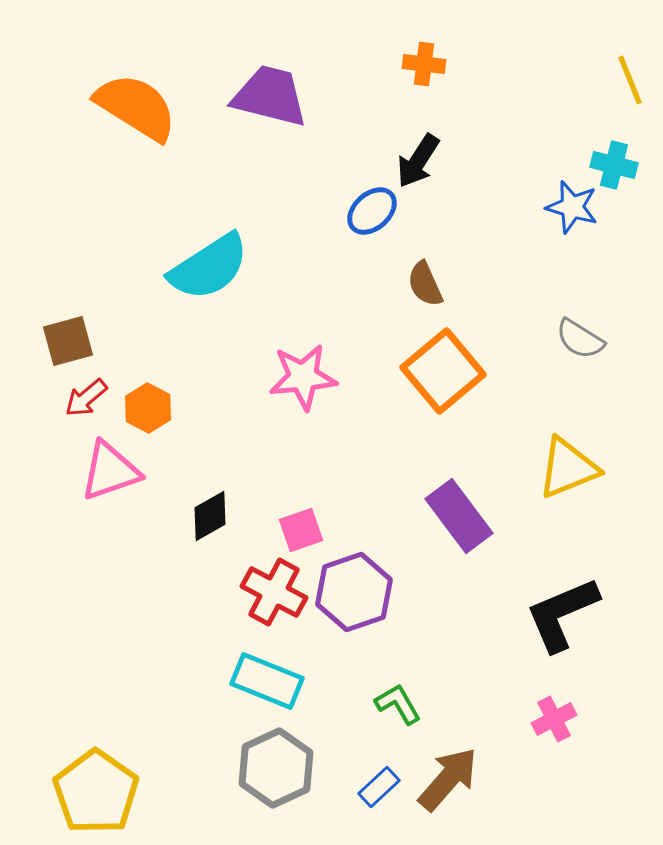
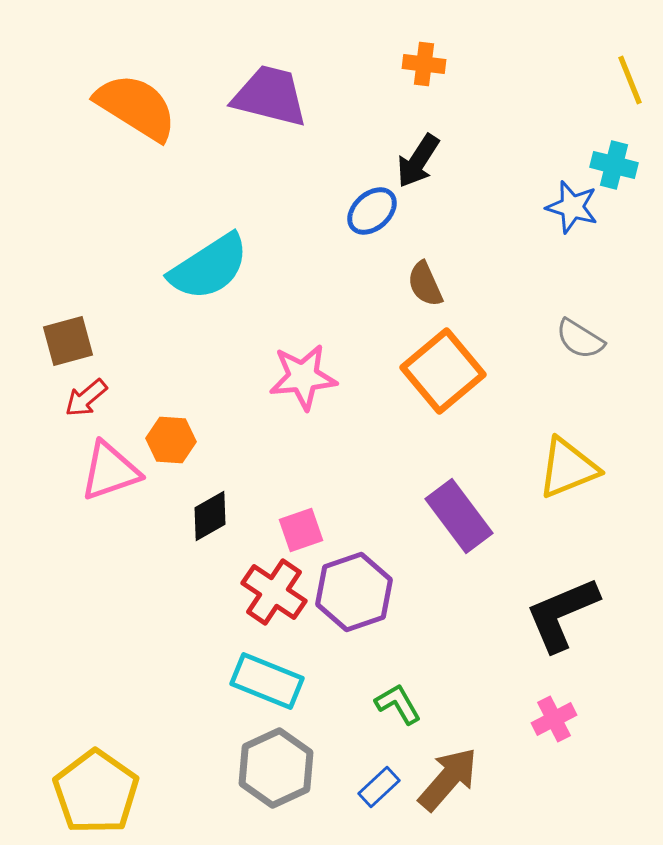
orange hexagon: moved 23 px right, 32 px down; rotated 24 degrees counterclockwise
red cross: rotated 6 degrees clockwise
